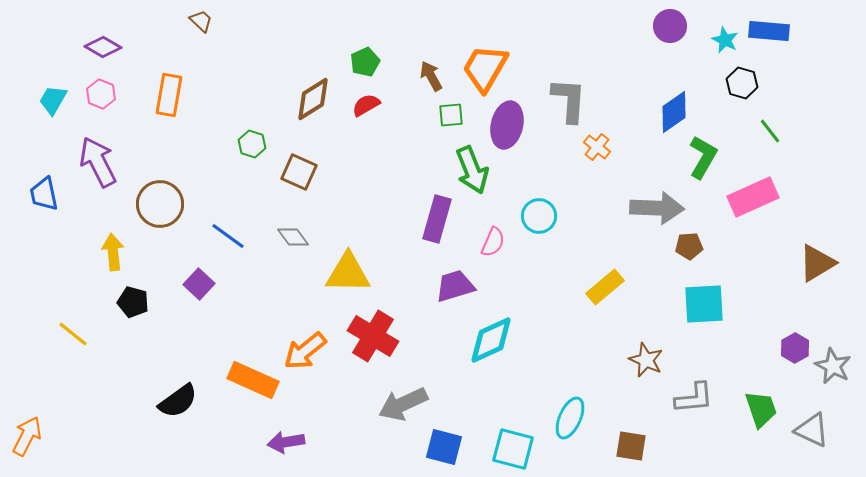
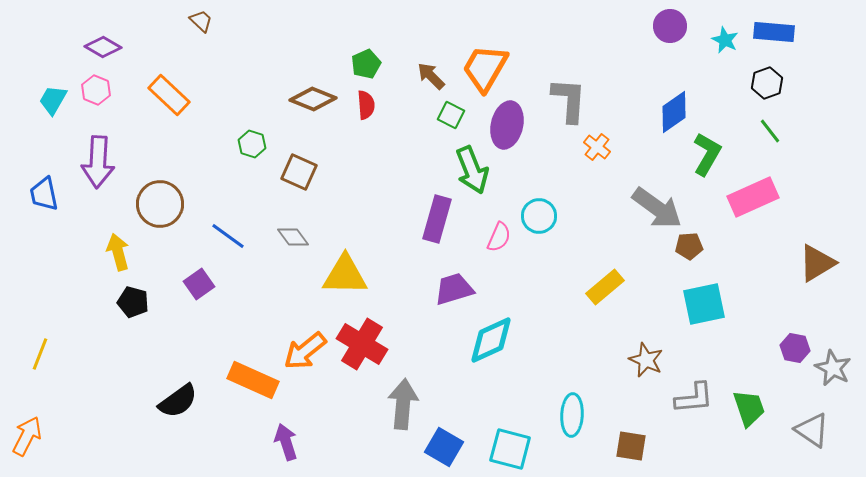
blue rectangle at (769, 31): moved 5 px right, 1 px down
green pentagon at (365, 62): moved 1 px right, 2 px down
brown arrow at (431, 76): rotated 16 degrees counterclockwise
black hexagon at (742, 83): moved 25 px right; rotated 24 degrees clockwise
pink hexagon at (101, 94): moved 5 px left, 4 px up
orange rectangle at (169, 95): rotated 57 degrees counterclockwise
brown diamond at (313, 99): rotated 54 degrees clockwise
red semicircle at (366, 105): rotated 116 degrees clockwise
green square at (451, 115): rotated 32 degrees clockwise
green L-shape at (703, 157): moved 4 px right, 3 px up
purple arrow at (98, 162): rotated 150 degrees counterclockwise
gray arrow at (657, 208): rotated 34 degrees clockwise
pink semicircle at (493, 242): moved 6 px right, 5 px up
yellow arrow at (113, 252): moved 5 px right; rotated 9 degrees counterclockwise
yellow triangle at (348, 273): moved 3 px left, 2 px down
purple square at (199, 284): rotated 12 degrees clockwise
purple trapezoid at (455, 286): moved 1 px left, 3 px down
cyan square at (704, 304): rotated 9 degrees counterclockwise
yellow line at (73, 334): moved 33 px left, 20 px down; rotated 72 degrees clockwise
red cross at (373, 336): moved 11 px left, 8 px down
purple hexagon at (795, 348): rotated 20 degrees counterclockwise
gray star at (833, 366): moved 2 px down
gray arrow at (403, 404): rotated 120 degrees clockwise
green trapezoid at (761, 409): moved 12 px left, 1 px up
cyan ellipse at (570, 418): moved 2 px right, 3 px up; rotated 21 degrees counterclockwise
gray triangle at (812, 430): rotated 9 degrees clockwise
purple arrow at (286, 442): rotated 81 degrees clockwise
blue square at (444, 447): rotated 15 degrees clockwise
cyan square at (513, 449): moved 3 px left
